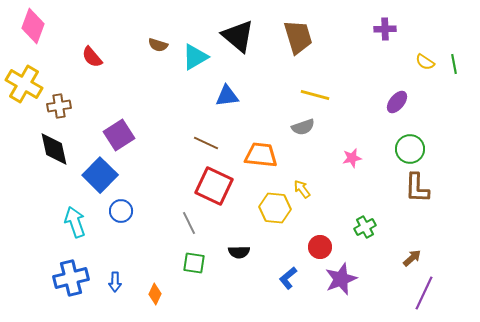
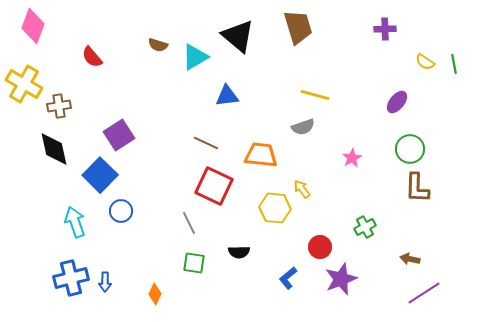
brown trapezoid: moved 10 px up
pink star: rotated 18 degrees counterclockwise
brown arrow: moved 2 px left, 1 px down; rotated 126 degrees counterclockwise
blue arrow: moved 10 px left
purple line: rotated 32 degrees clockwise
